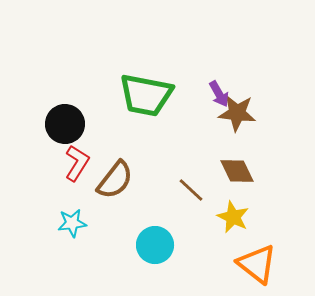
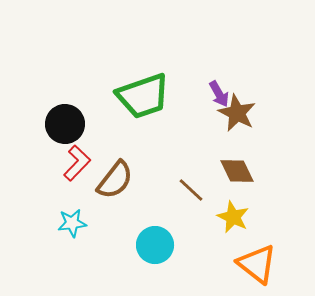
green trapezoid: moved 3 px left, 1 px down; rotated 30 degrees counterclockwise
brown star: rotated 21 degrees clockwise
red L-shape: rotated 12 degrees clockwise
